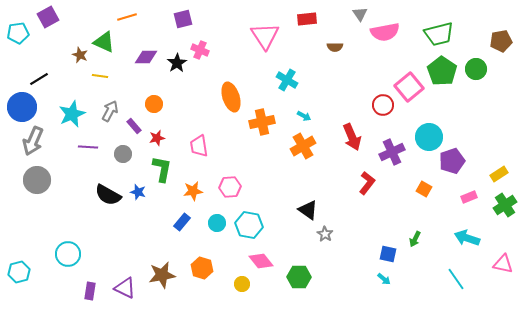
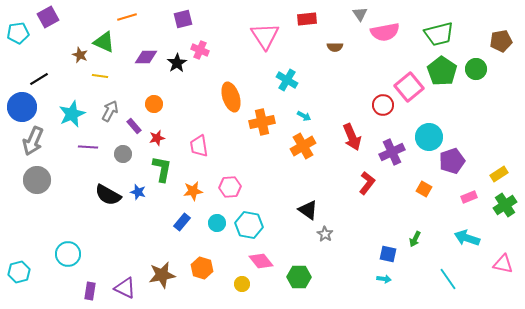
cyan arrow at (384, 279): rotated 32 degrees counterclockwise
cyan line at (456, 279): moved 8 px left
